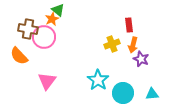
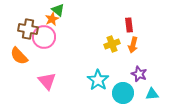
purple star: moved 2 px left, 15 px down
pink triangle: rotated 18 degrees counterclockwise
